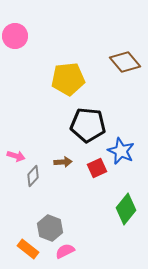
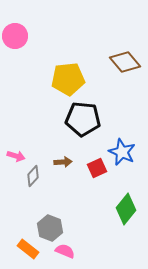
black pentagon: moved 5 px left, 6 px up
blue star: moved 1 px right, 1 px down
pink semicircle: rotated 48 degrees clockwise
